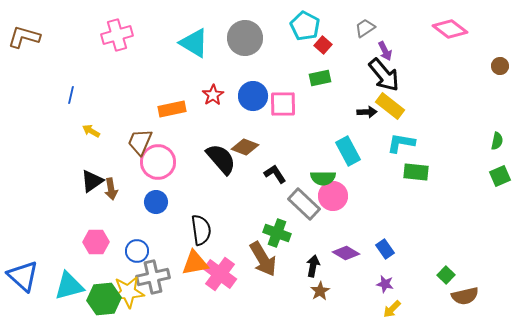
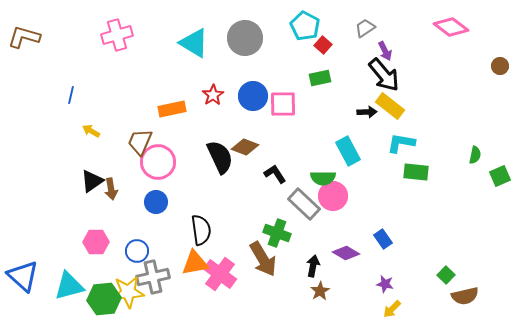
pink diamond at (450, 29): moved 1 px right, 2 px up
green semicircle at (497, 141): moved 22 px left, 14 px down
black semicircle at (221, 159): moved 1 px left, 2 px up; rotated 16 degrees clockwise
blue rectangle at (385, 249): moved 2 px left, 10 px up
